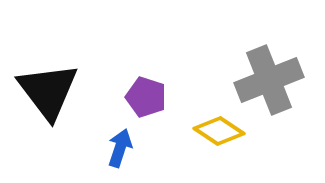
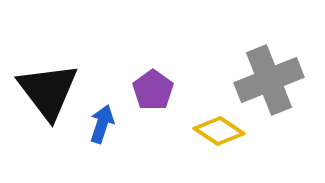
purple pentagon: moved 7 px right, 7 px up; rotated 18 degrees clockwise
blue arrow: moved 18 px left, 24 px up
